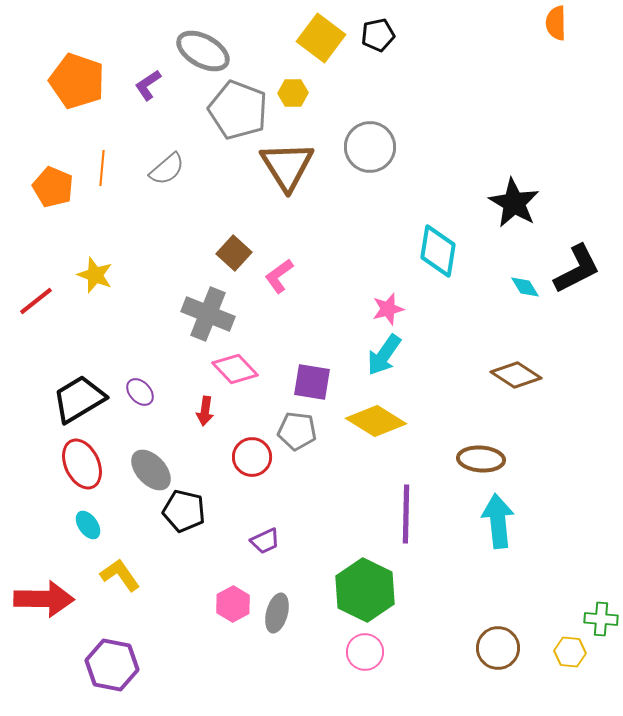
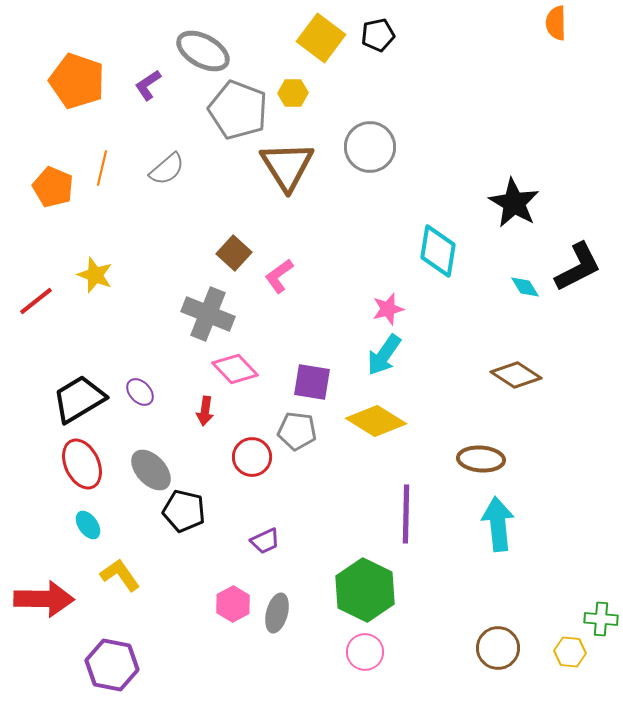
orange line at (102, 168): rotated 8 degrees clockwise
black L-shape at (577, 269): moved 1 px right, 2 px up
cyan arrow at (498, 521): moved 3 px down
